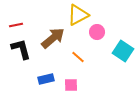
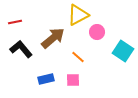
red line: moved 1 px left, 3 px up
black L-shape: rotated 25 degrees counterclockwise
pink square: moved 2 px right, 5 px up
